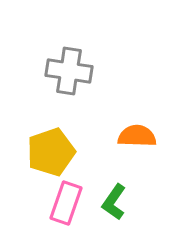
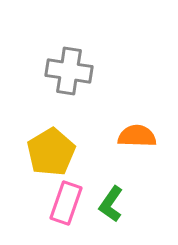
yellow pentagon: rotated 12 degrees counterclockwise
green L-shape: moved 3 px left, 2 px down
